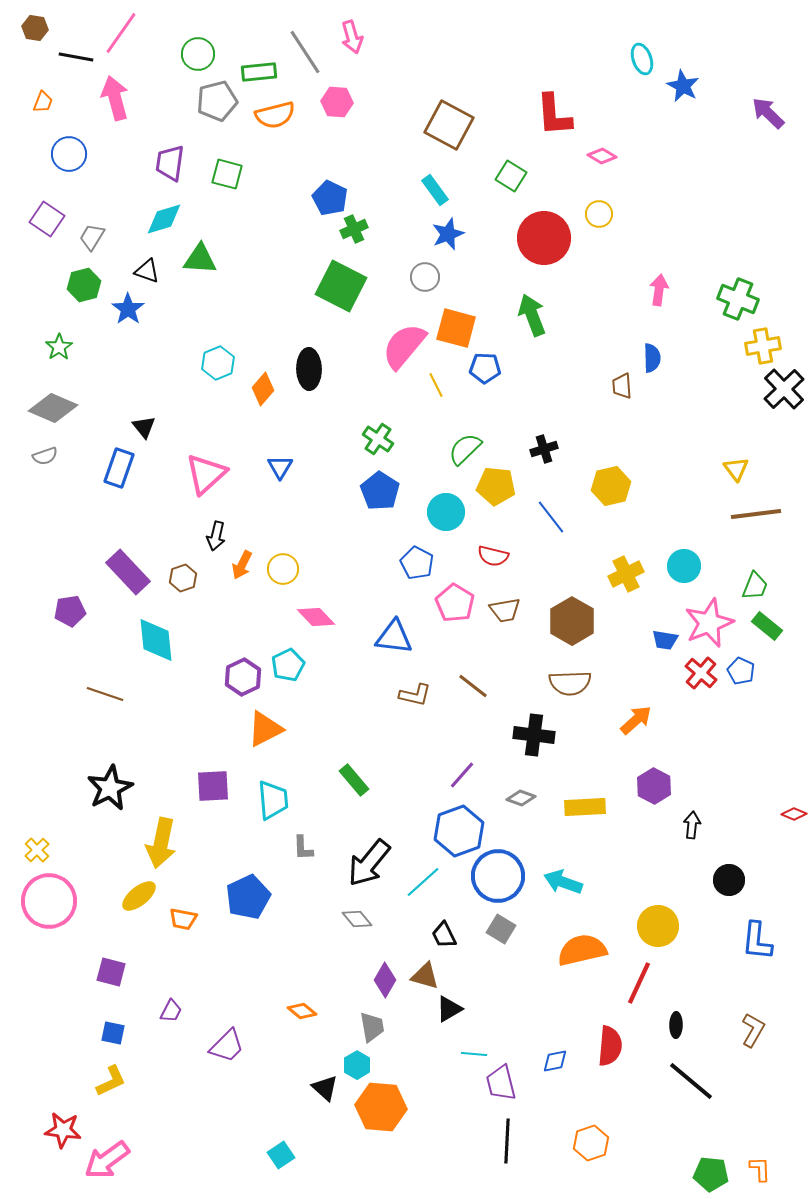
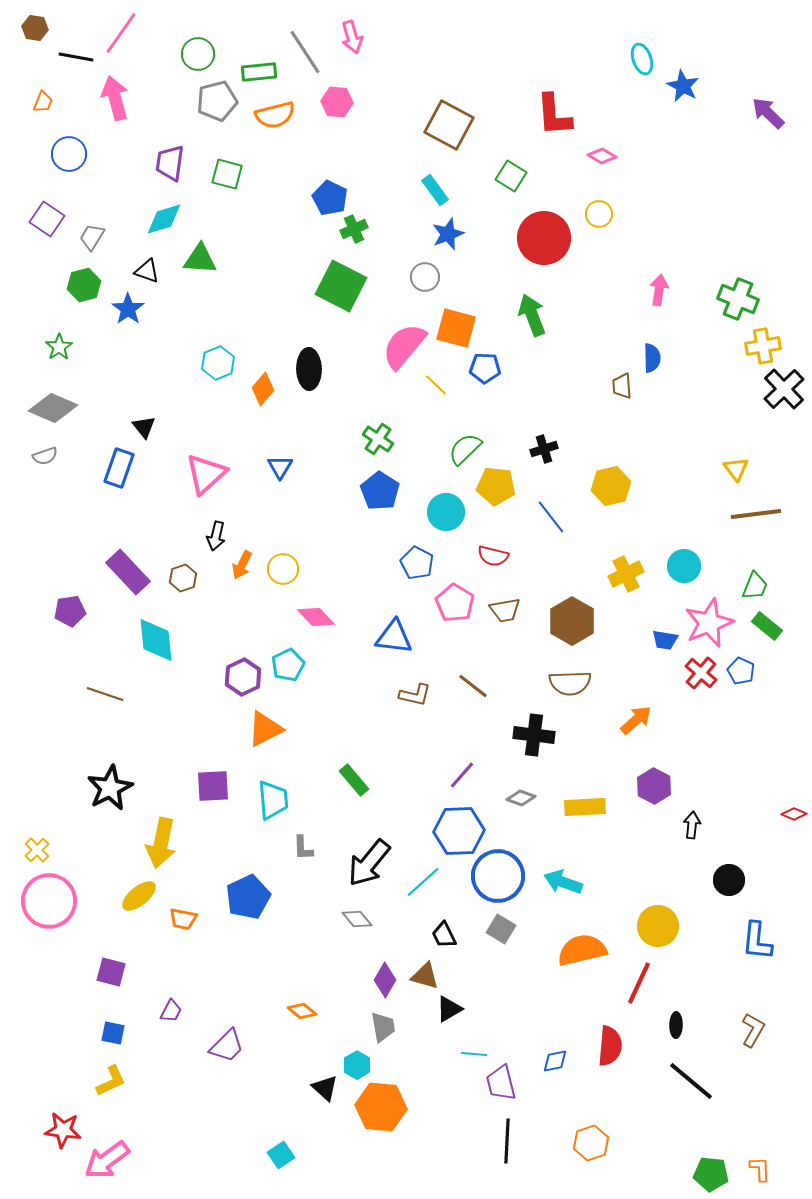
yellow line at (436, 385): rotated 20 degrees counterclockwise
blue hexagon at (459, 831): rotated 18 degrees clockwise
gray trapezoid at (372, 1027): moved 11 px right
